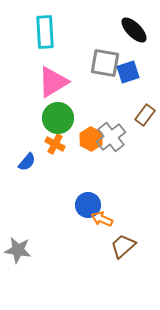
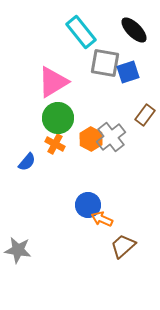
cyan rectangle: moved 36 px right; rotated 36 degrees counterclockwise
